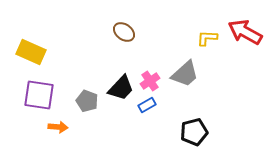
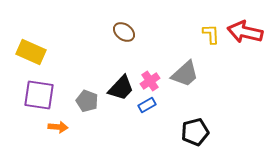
red arrow: rotated 16 degrees counterclockwise
yellow L-shape: moved 4 px right, 4 px up; rotated 85 degrees clockwise
black pentagon: moved 1 px right
